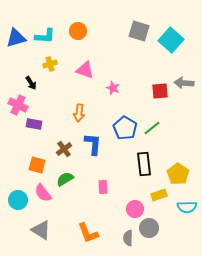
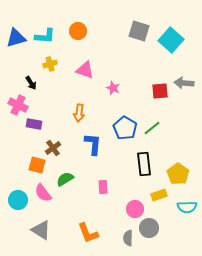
brown cross: moved 11 px left, 1 px up
